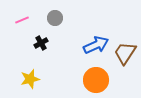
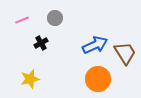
blue arrow: moved 1 px left
brown trapezoid: rotated 115 degrees clockwise
orange circle: moved 2 px right, 1 px up
